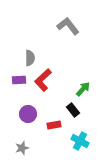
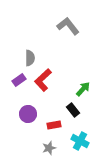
purple rectangle: rotated 32 degrees counterclockwise
gray star: moved 27 px right
